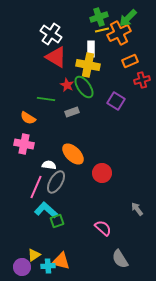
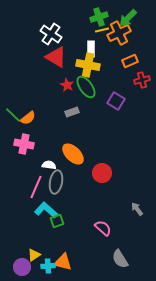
green ellipse: moved 2 px right
green line: moved 33 px left, 16 px down; rotated 36 degrees clockwise
orange semicircle: rotated 70 degrees counterclockwise
gray ellipse: rotated 20 degrees counterclockwise
orange triangle: moved 2 px right, 1 px down
